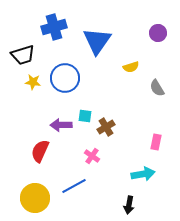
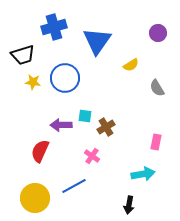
yellow semicircle: moved 2 px up; rotated 14 degrees counterclockwise
